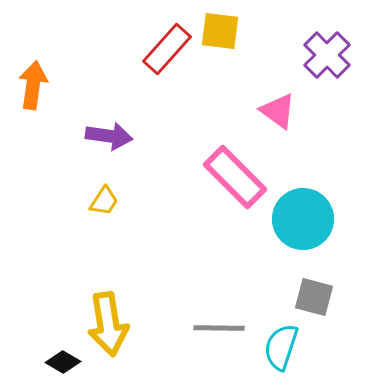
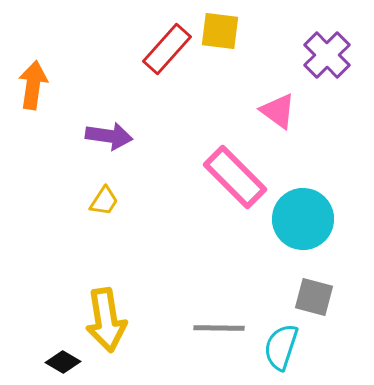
yellow arrow: moved 2 px left, 4 px up
